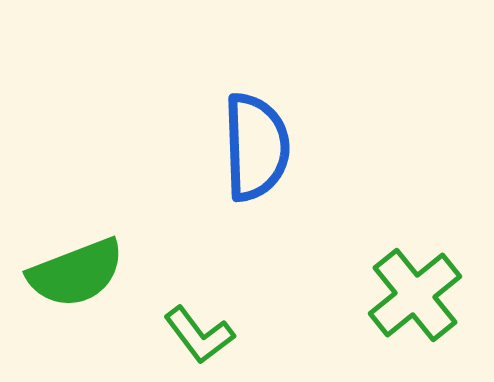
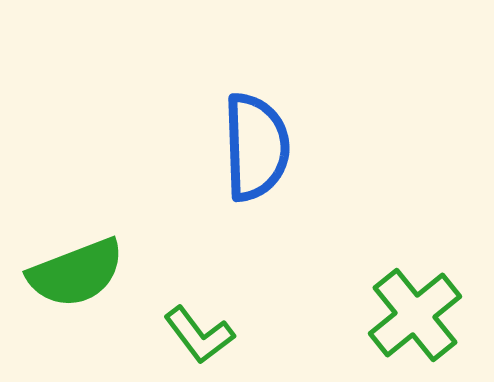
green cross: moved 20 px down
